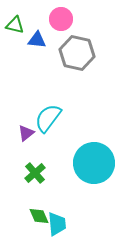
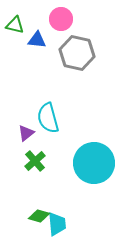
cyan semicircle: rotated 52 degrees counterclockwise
green cross: moved 12 px up
green diamond: rotated 50 degrees counterclockwise
